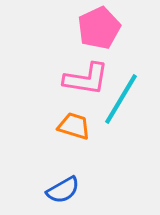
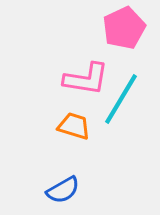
pink pentagon: moved 25 px right
